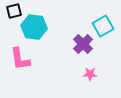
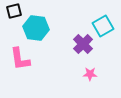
cyan hexagon: moved 2 px right, 1 px down
